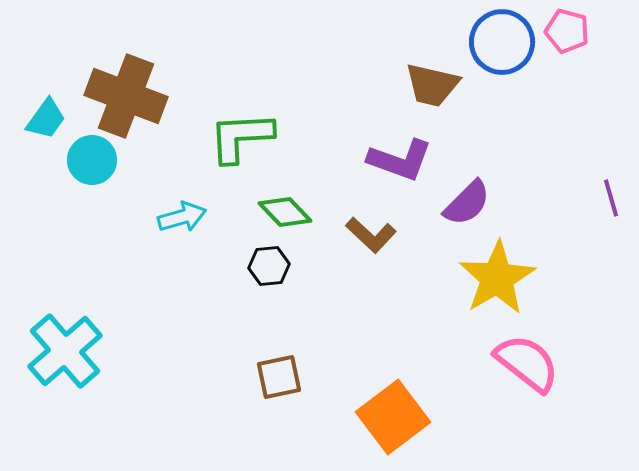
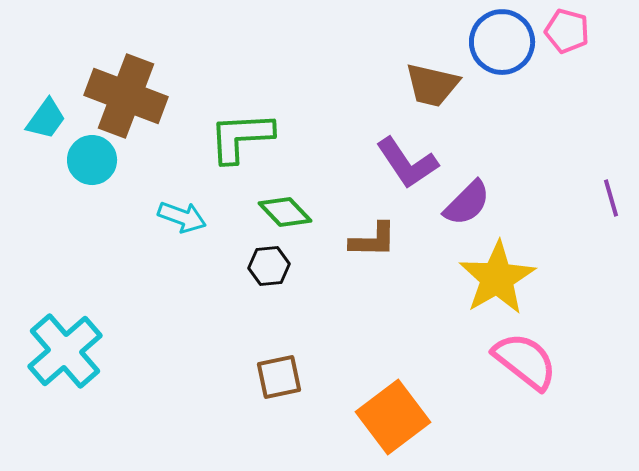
purple L-shape: moved 7 px right, 3 px down; rotated 36 degrees clockwise
cyan arrow: rotated 36 degrees clockwise
brown L-shape: moved 2 px right, 5 px down; rotated 42 degrees counterclockwise
pink semicircle: moved 2 px left, 2 px up
